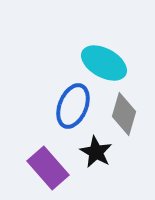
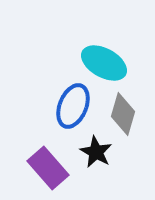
gray diamond: moved 1 px left
